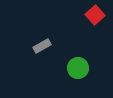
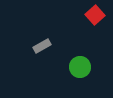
green circle: moved 2 px right, 1 px up
